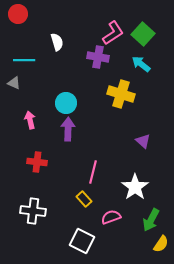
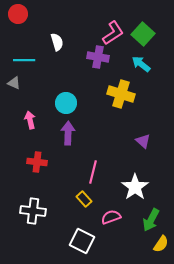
purple arrow: moved 4 px down
